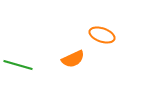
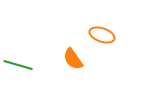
orange semicircle: rotated 80 degrees clockwise
